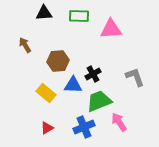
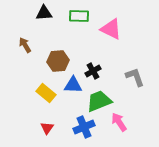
pink triangle: rotated 30 degrees clockwise
black cross: moved 3 px up
red triangle: rotated 24 degrees counterclockwise
